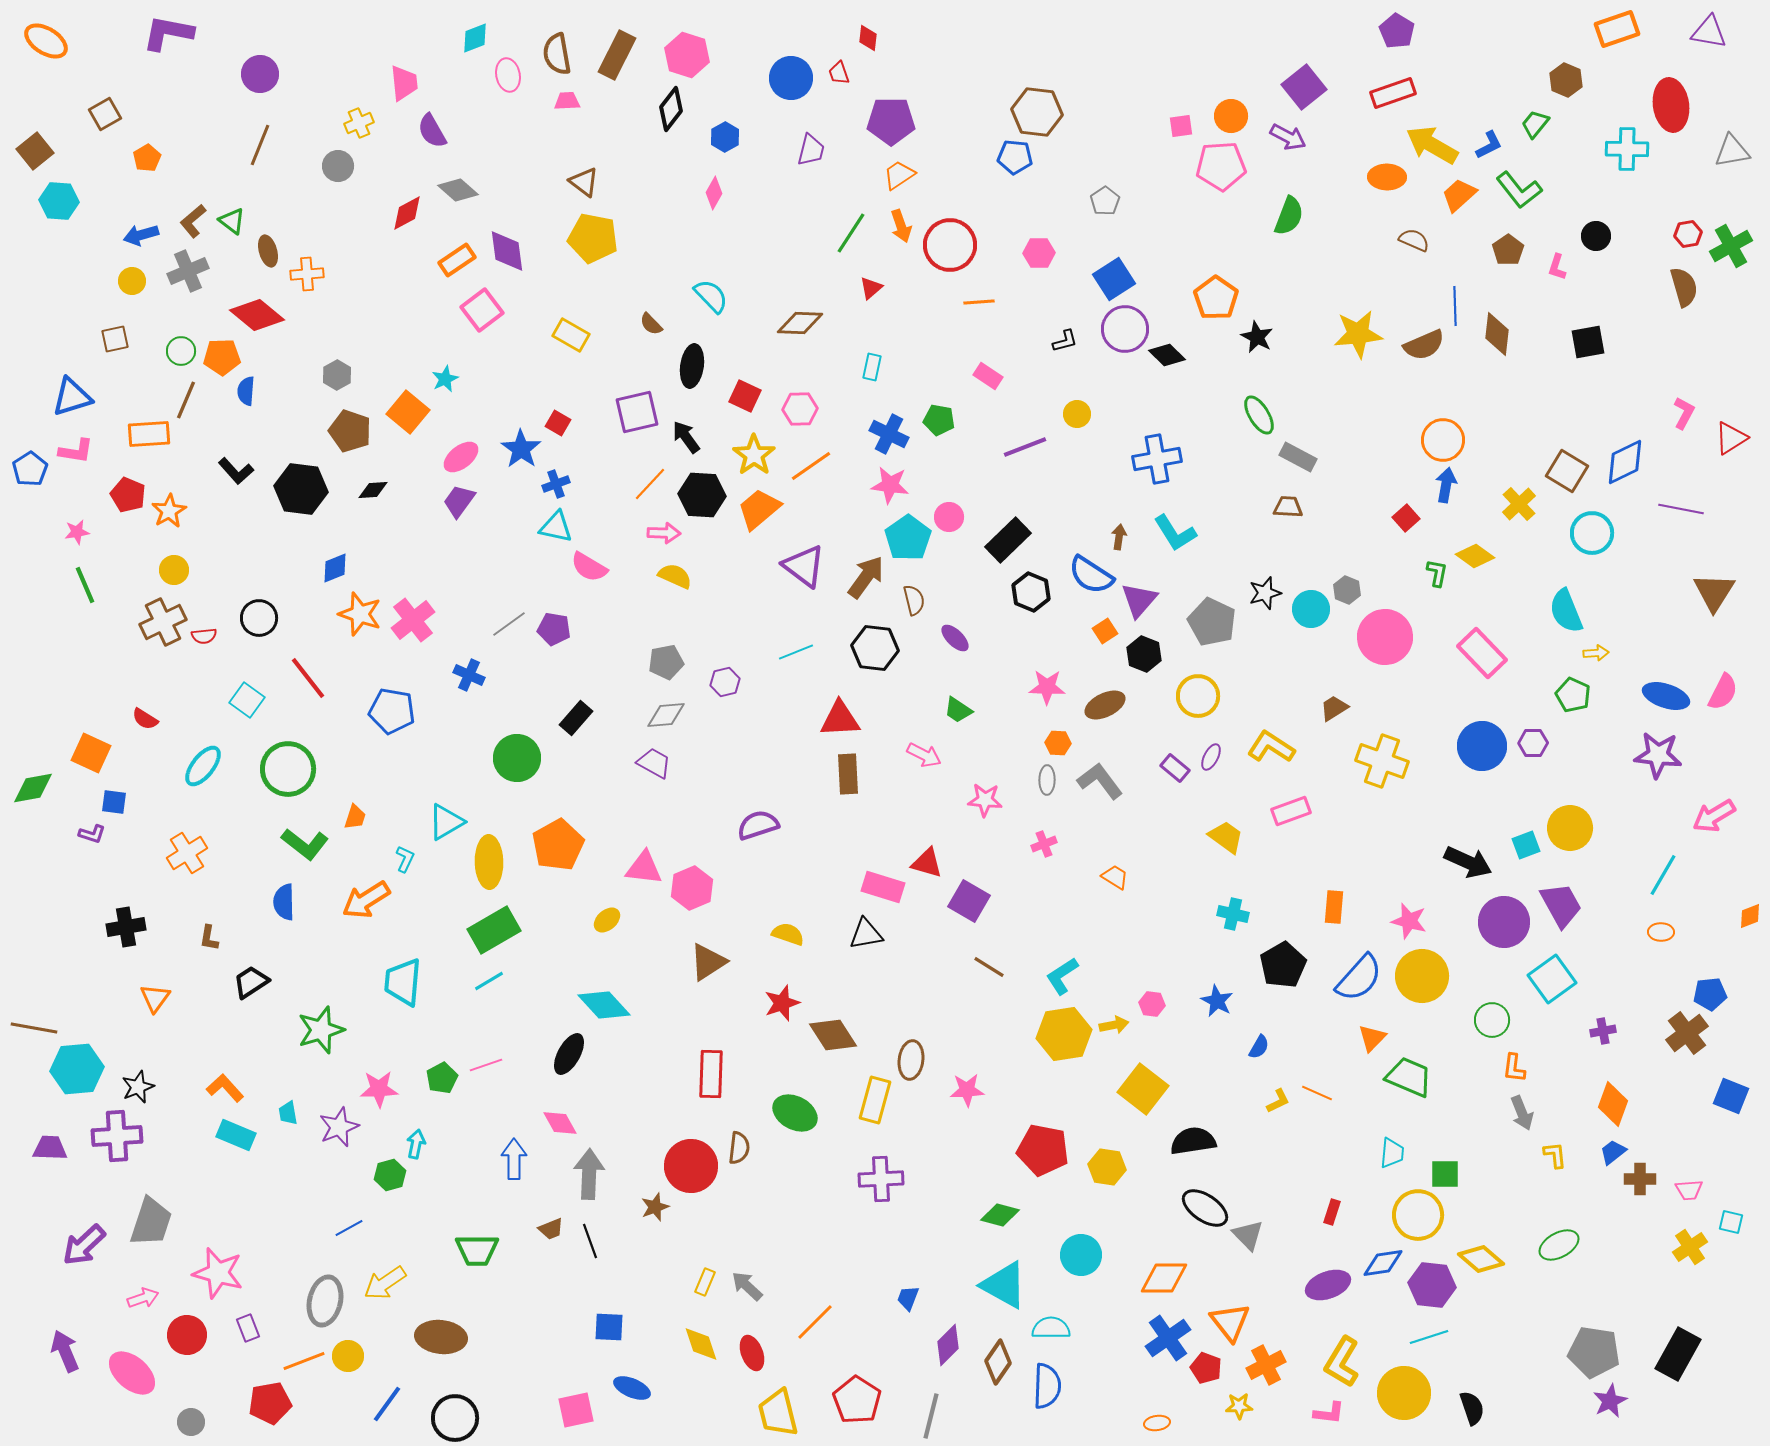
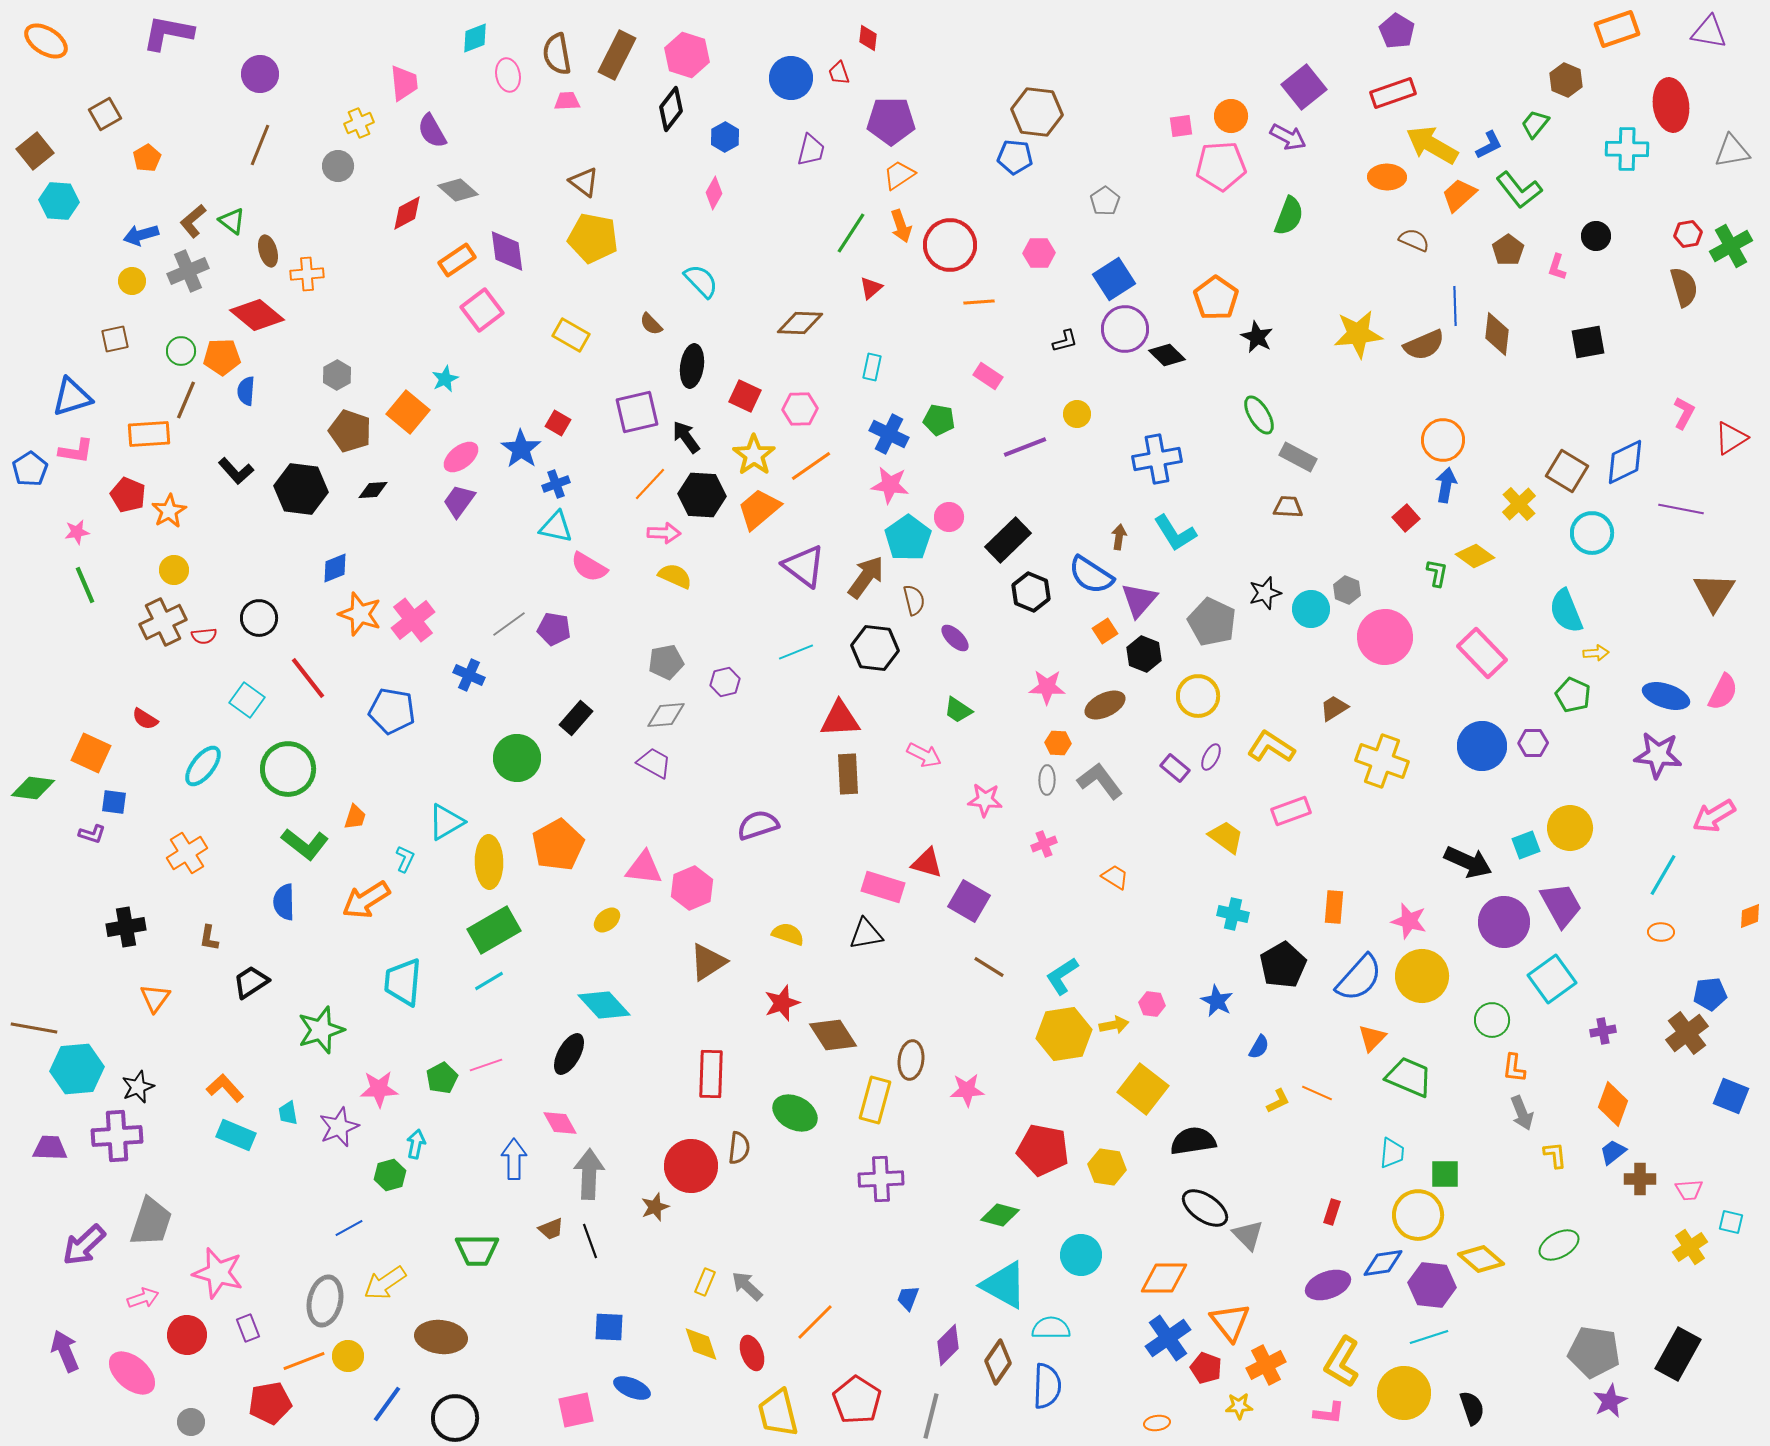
cyan semicircle at (711, 296): moved 10 px left, 15 px up
green diamond at (33, 788): rotated 18 degrees clockwise
